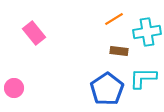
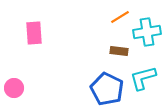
orange line: moved 6 px right, 2 px up
pink rectangle: rotated 35 degrees clockwise
cyan L-shape: rotated 16 degrees counterclockwise
blue pentagon: rotated 12 degrees counterclockwise
